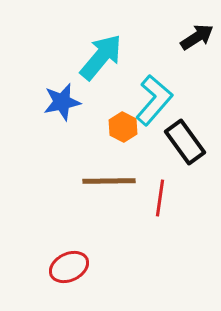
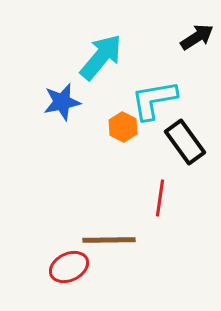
cyan L-shape: rotated 141 degrees counterclockwise
brown line: moved 59 px down
